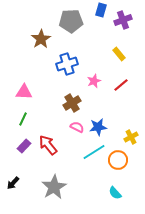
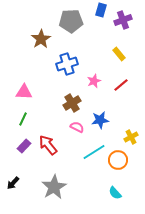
blue star: moved 2 px right, 7 px up
